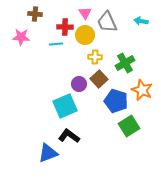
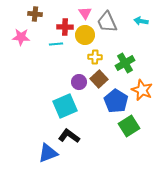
purple circle: moved 2 px up
blue pentagon: rotated 15 degrees clockwise
